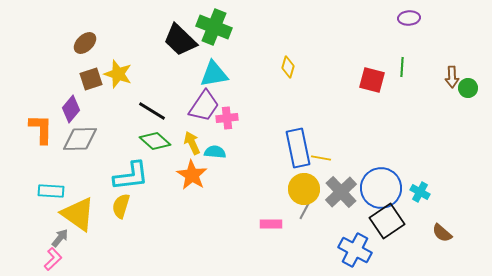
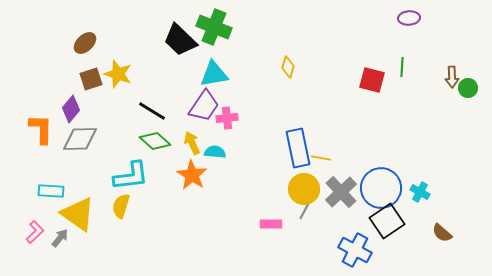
pink L-shape: moved 18 px left, 27 px up
